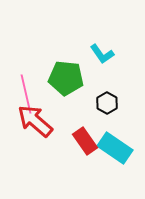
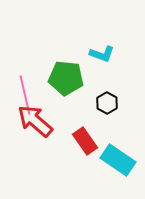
cyan L-shape: rotated 35 degrees counterclockwise
pink line: moved 1 px left, 1 px down
cyan rectangle: moved 3 px right, 12 px down
